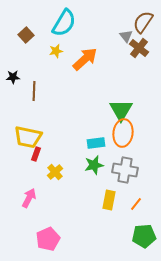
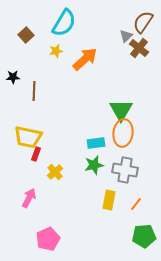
gray triangle: rotated 24 degrees clockwise
